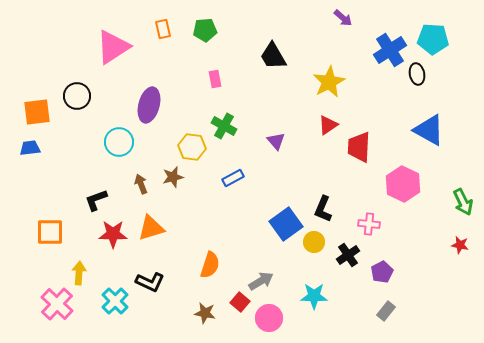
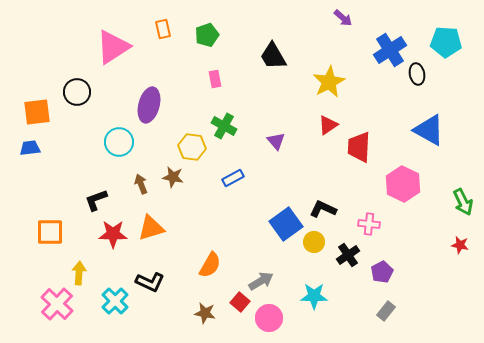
green pentagon at (205, 30): moved 2 px right, 5 px down; rotated 15 degrees counterclockwise
cyan pentagon at (433, 39): moved 13 px right, 3 px down
black circle at (77, 96): moved 4 px up
brown star at (173, 177): rotated 25 degrees clockwise
black L-shape at (323, 209): rotated 92 degrees clockwise
orange semicircle at (210, 265): rotated 12 degrees clockwise
